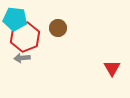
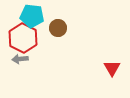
cyan pentagon: moved 17 px right, 3 px up
red hexagon: moved 2 px left, 1 px down; rotated 12 degrees counterclockwise
gray arrow: moved 2 px left, 1 px down
